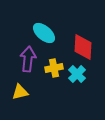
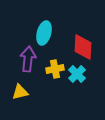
cyan ellipse: rotated 65 degrees clockwise
yellow cross: moved 1 px right, 1 px down
